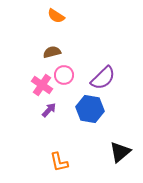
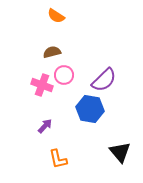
purple semicircle: moved 1 px right, 2 px down
pink cross: rotated 15 degrees counterclockwise
purple arrow: moved 4 px left, 16 px down
black triangle: rotated 30 degrees counterclockwise
orange L-shape: moved 1 px left, 3 px up
